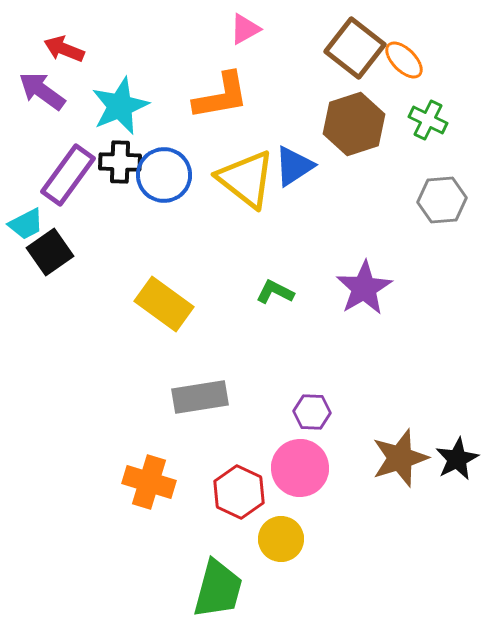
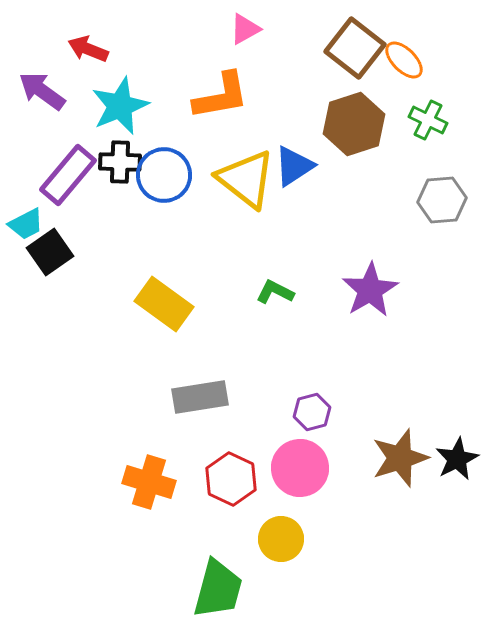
red arrow: moved 24 px right
purple rectangle: rotated 4 degrees clockwise
purple star: moved 6 px right, 2 px down
purple hexagon: rotated 18 degrees counterclockwise
red hexagon: moved 8 px left, 13 px up
